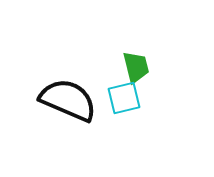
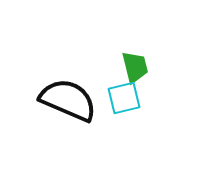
green trapezoid: moved 1 px left
